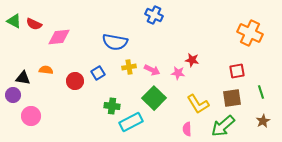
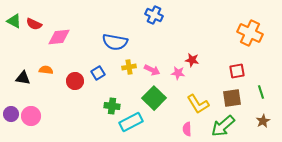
purple circle: moved 2 px left, 19 px down
